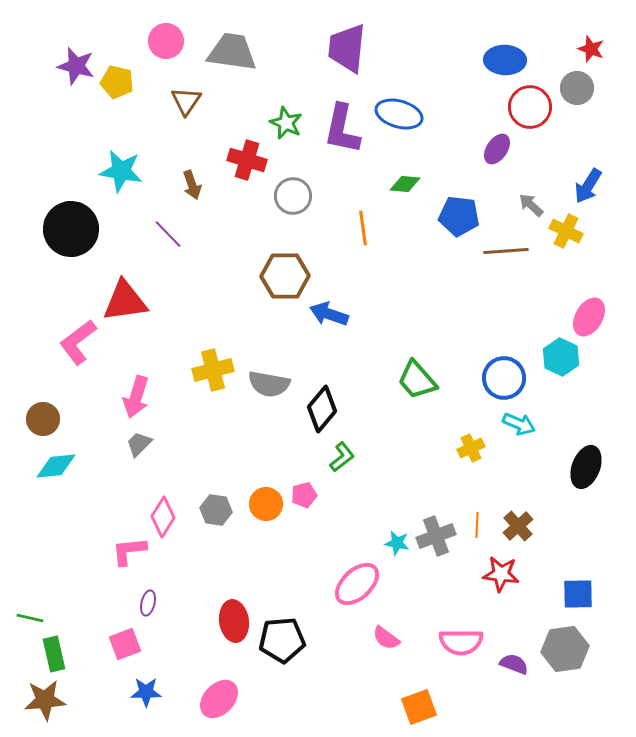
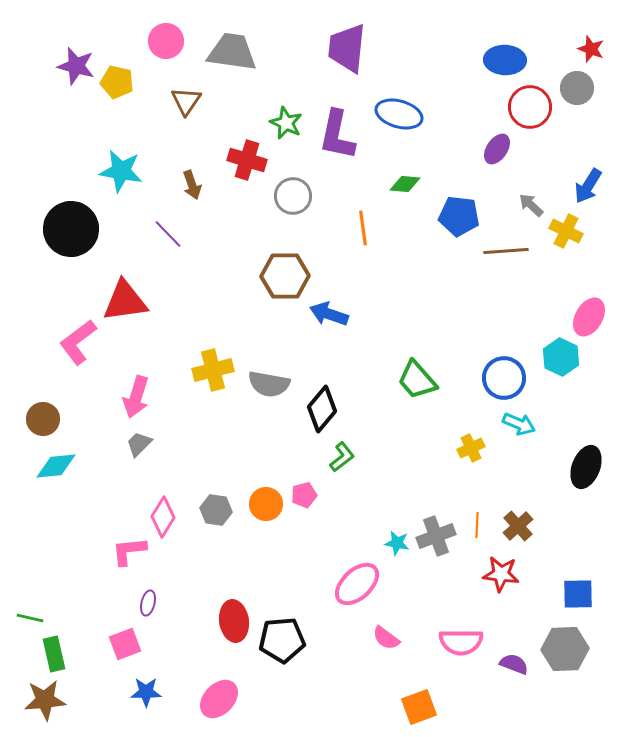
purple L-shape at (342, 129): moved 5 px left, 6 px down
gray hexagon at (565, 649): rotated 6 degrees clockwise
